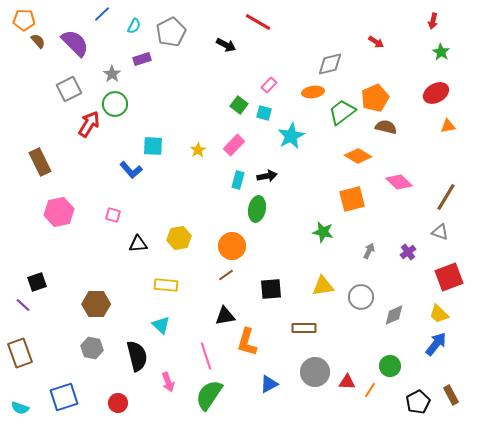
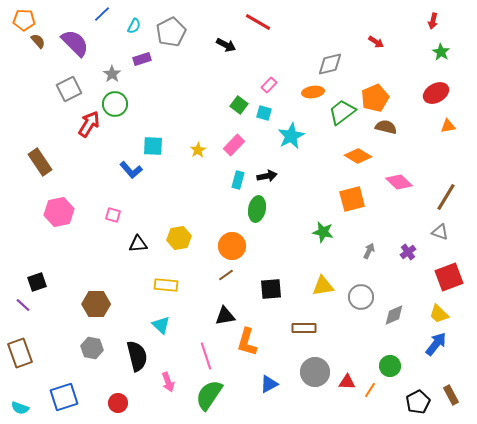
brown rectangle at (40, 162): rotated 8 degrees counterclockwise
